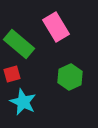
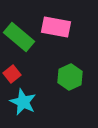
pink rectangle: rotated 48 degrees counterclockwise
green rectangle: moved 7 px up
red square: rotated 24 degrees counterclockwise
